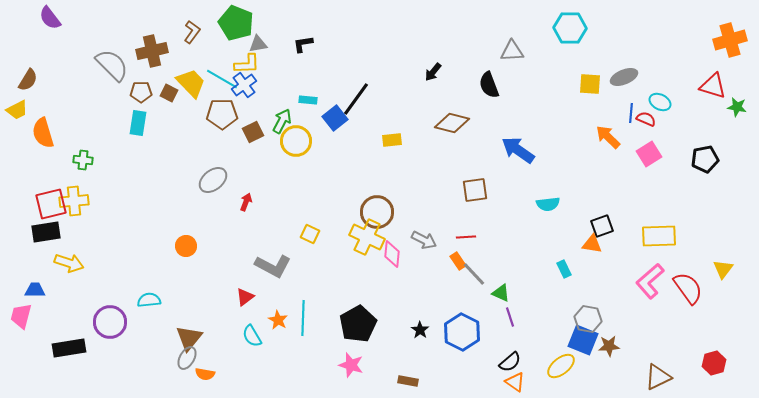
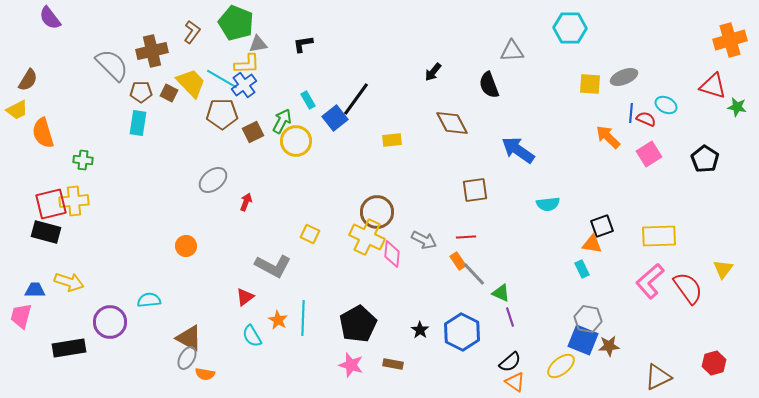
cyan rectangle at (308, 100): rotated 54 degrees clockwise
cyan ellipse at (660, 102): moved 6 px right, 3 px down
brown diamond at (452, 123): rotated 48 degrees clockwise
black pentagon at (705, 159): rotated 28 degrees counterclockwise
black rectangle at (46, 232): rotated 24 degrees clockwise
yellow arrow at (69, 263): moved 19 px down
cyan rectangle at (564, 269): moved 18 px right
brown triangle at (189, 338): rotated 40 degrees counterclockwise
brown rectangle at (408, 381): moved 15 px left, 17 px up
